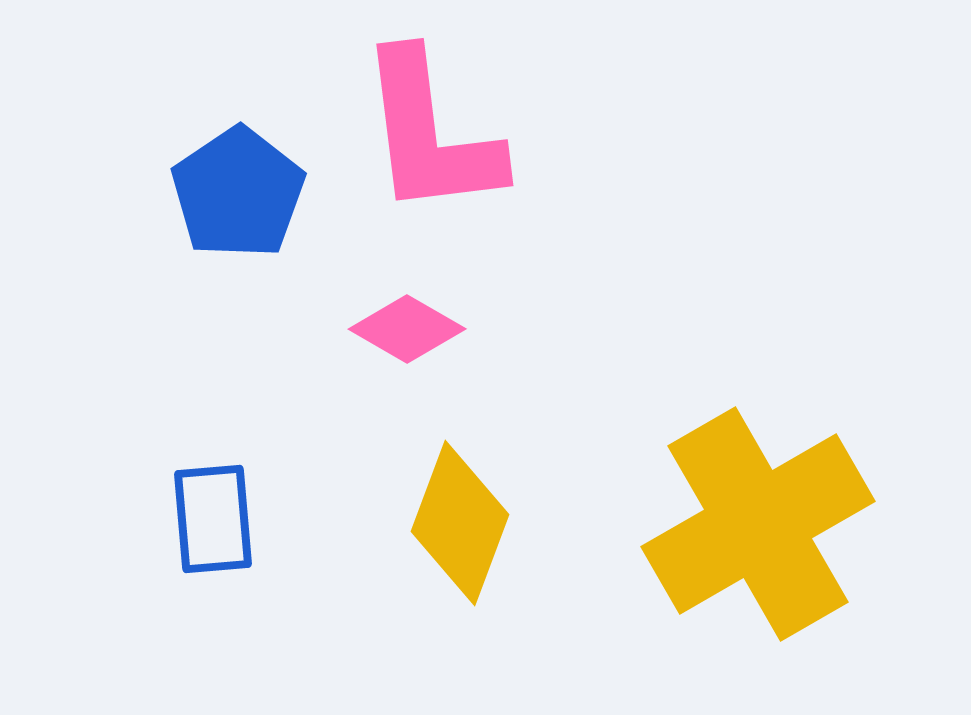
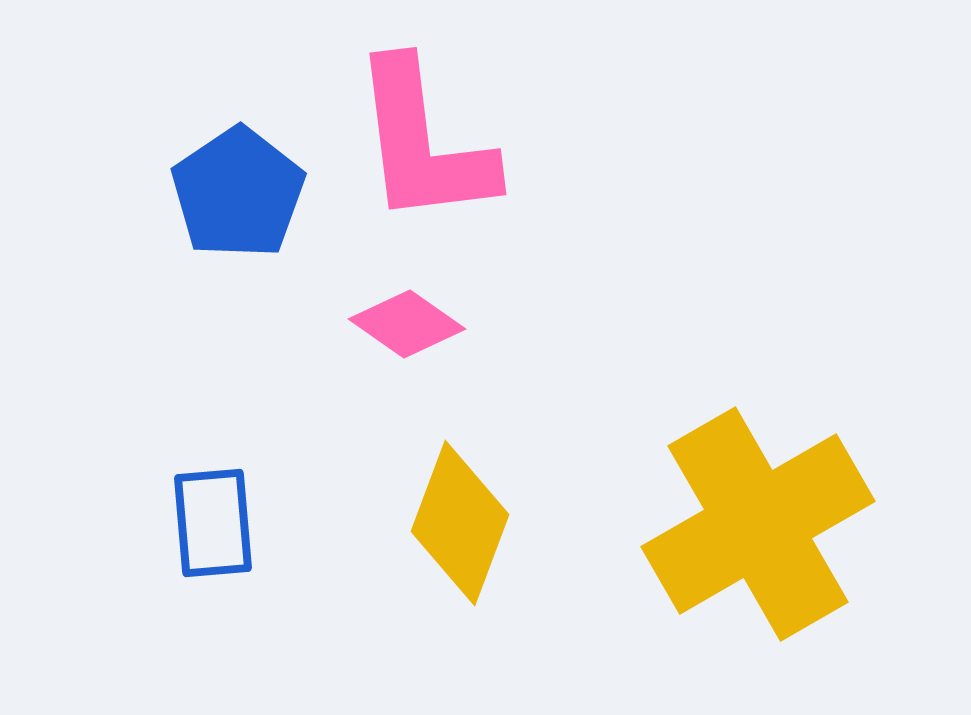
pink L-shape: moved 7 px left, 9 px down
pink diamond: moved 5 px up; rotated 5 degrees clockwise
blue rectangle: moved 4 px down
